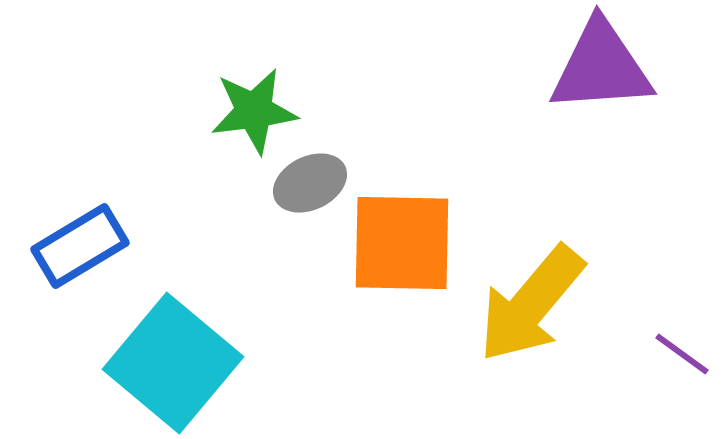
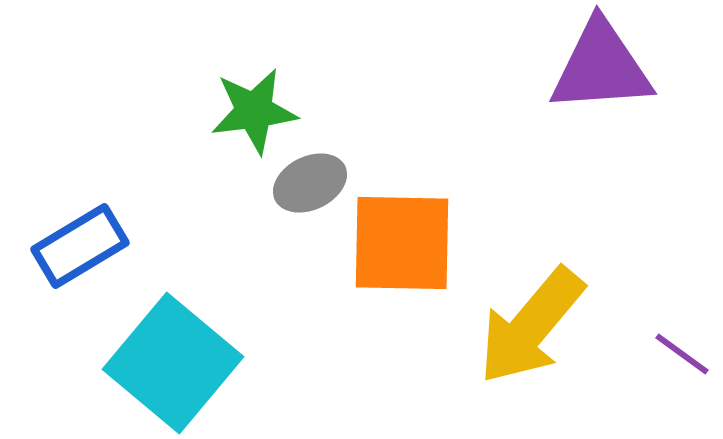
yellow arrow: moved 22 px down
